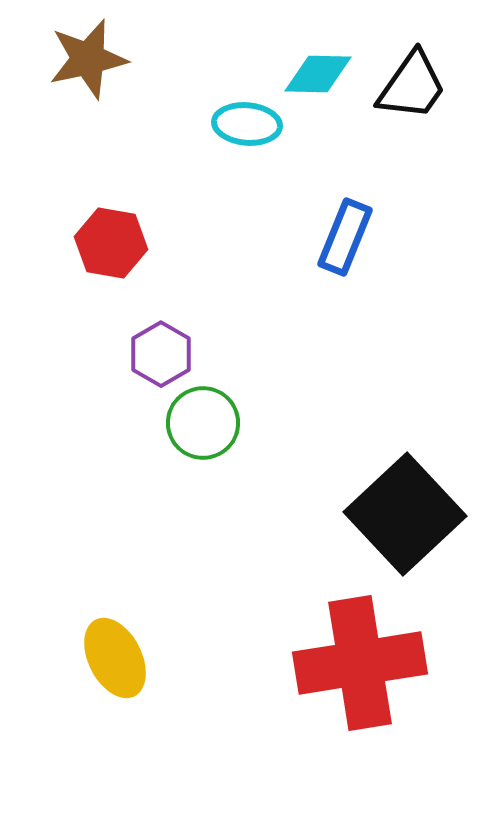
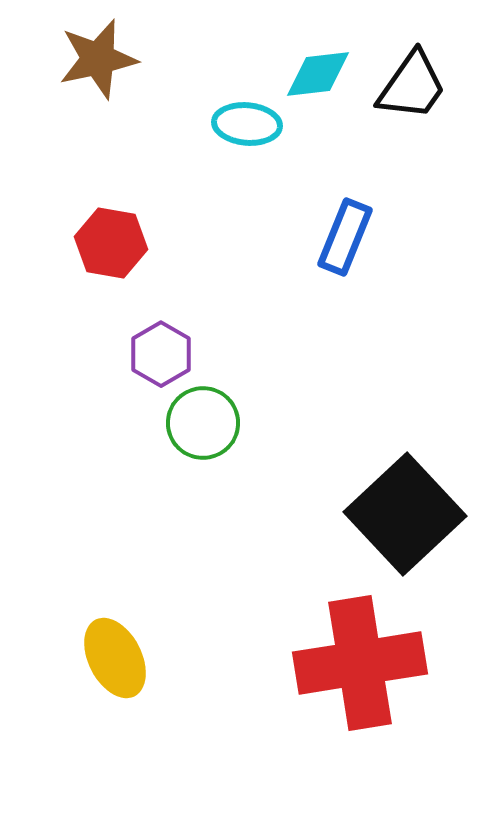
brown star: moved 10 px right
cyan diamond: rotated 8 degrees counterclockwise
